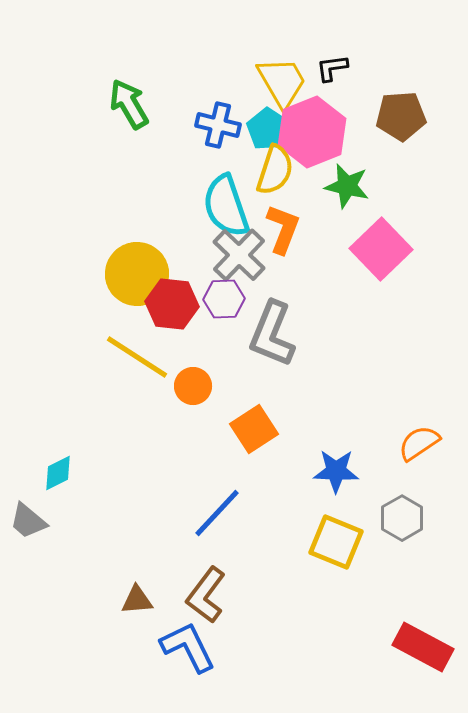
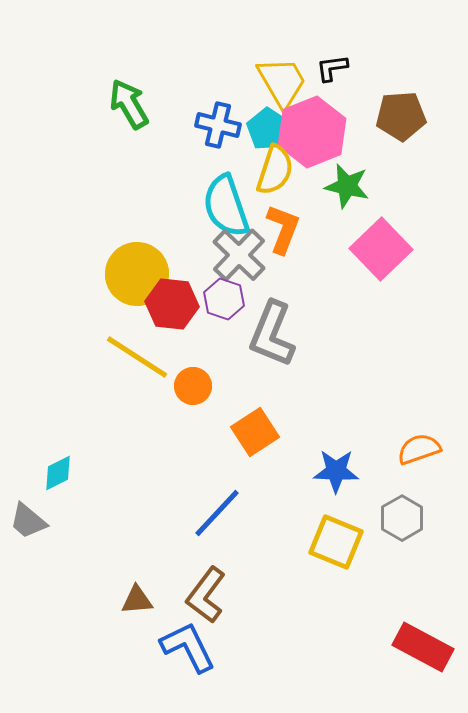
purple hexagon: rotated 21 degrees clockwise
orange square: moved 1 px right, 3 px down
orange semicircle: moved 6 px down; rotated 15 degrees clockwise
